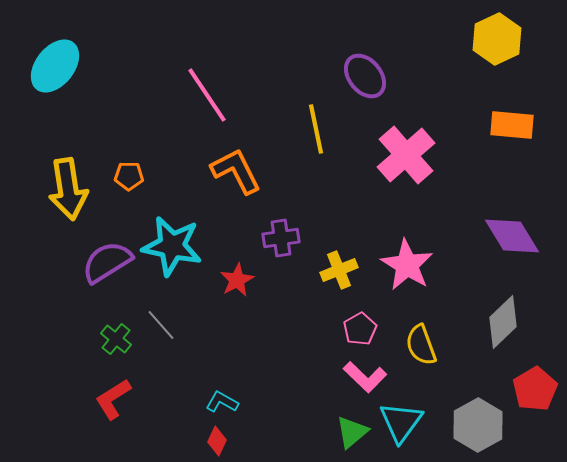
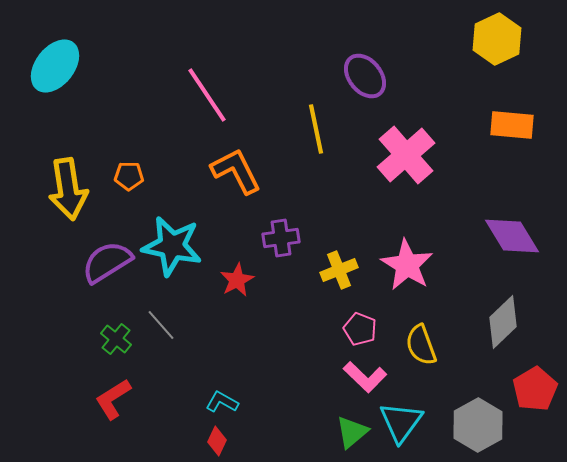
pink pentagon: rotated 20 degrees counterclockwise
